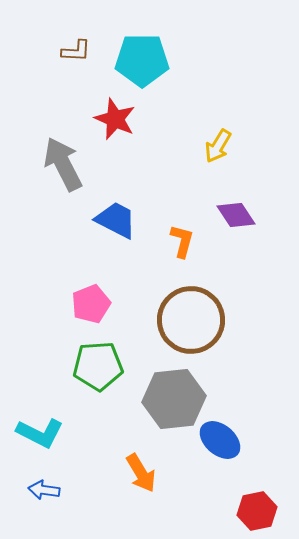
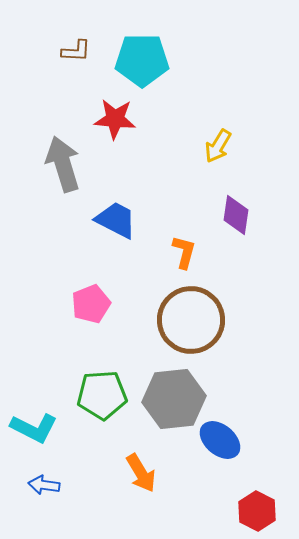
red star: rotated 18 degrees counterclockwise
gray arrow: rotated 10 degrees clockwise
purple diamond: rotated 42 degrees clockwise
orange L-shape: moved 2 px right, 11 px down
green pentagon: moved 4 px right, 29 px down
cyan L-shape: moved 6 px left, 5 px up
blue arrow: moved 5 px up
red hexagon: rotated 21 degrees counterclockwise
